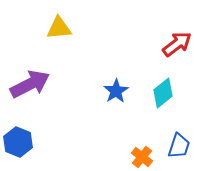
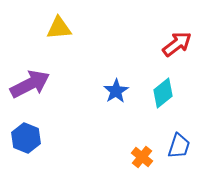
blue hexagon: moved 8 px right, 4 px up
